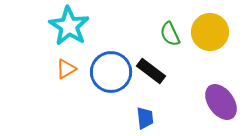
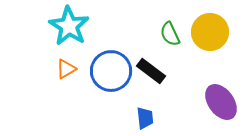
blue circle: moved 1 px up
